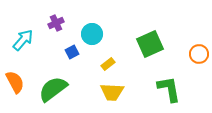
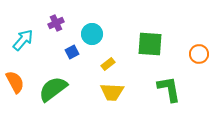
green square: rotated 28 degrees clockwise
